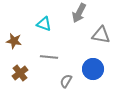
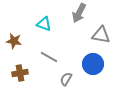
gray line: rotated 24 degrees clockwise
blue circle: moved 5 px up
brown cross: rotated 28 degrees clockwise
gray semicircle: moved 2 px up
